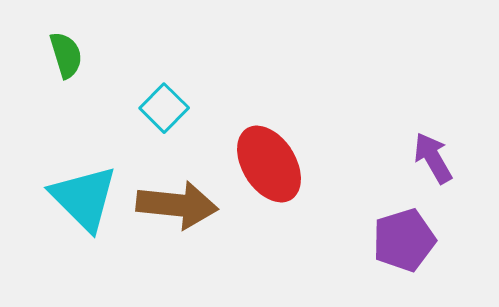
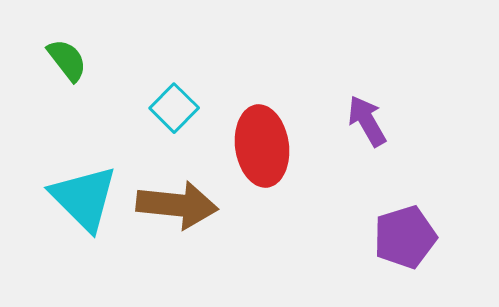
green semicircle: moved 1 px right, 5 px down; rotated 21 degrees counterclockwise
cyan square: moved 10 px right
purple arrow: moved 66 px left, 37 px up
red ellipse: moved 7 px left, 18 px up; rotated 24 degrees clockwise
purple pentagon: moved 1 px right, 3 px up
